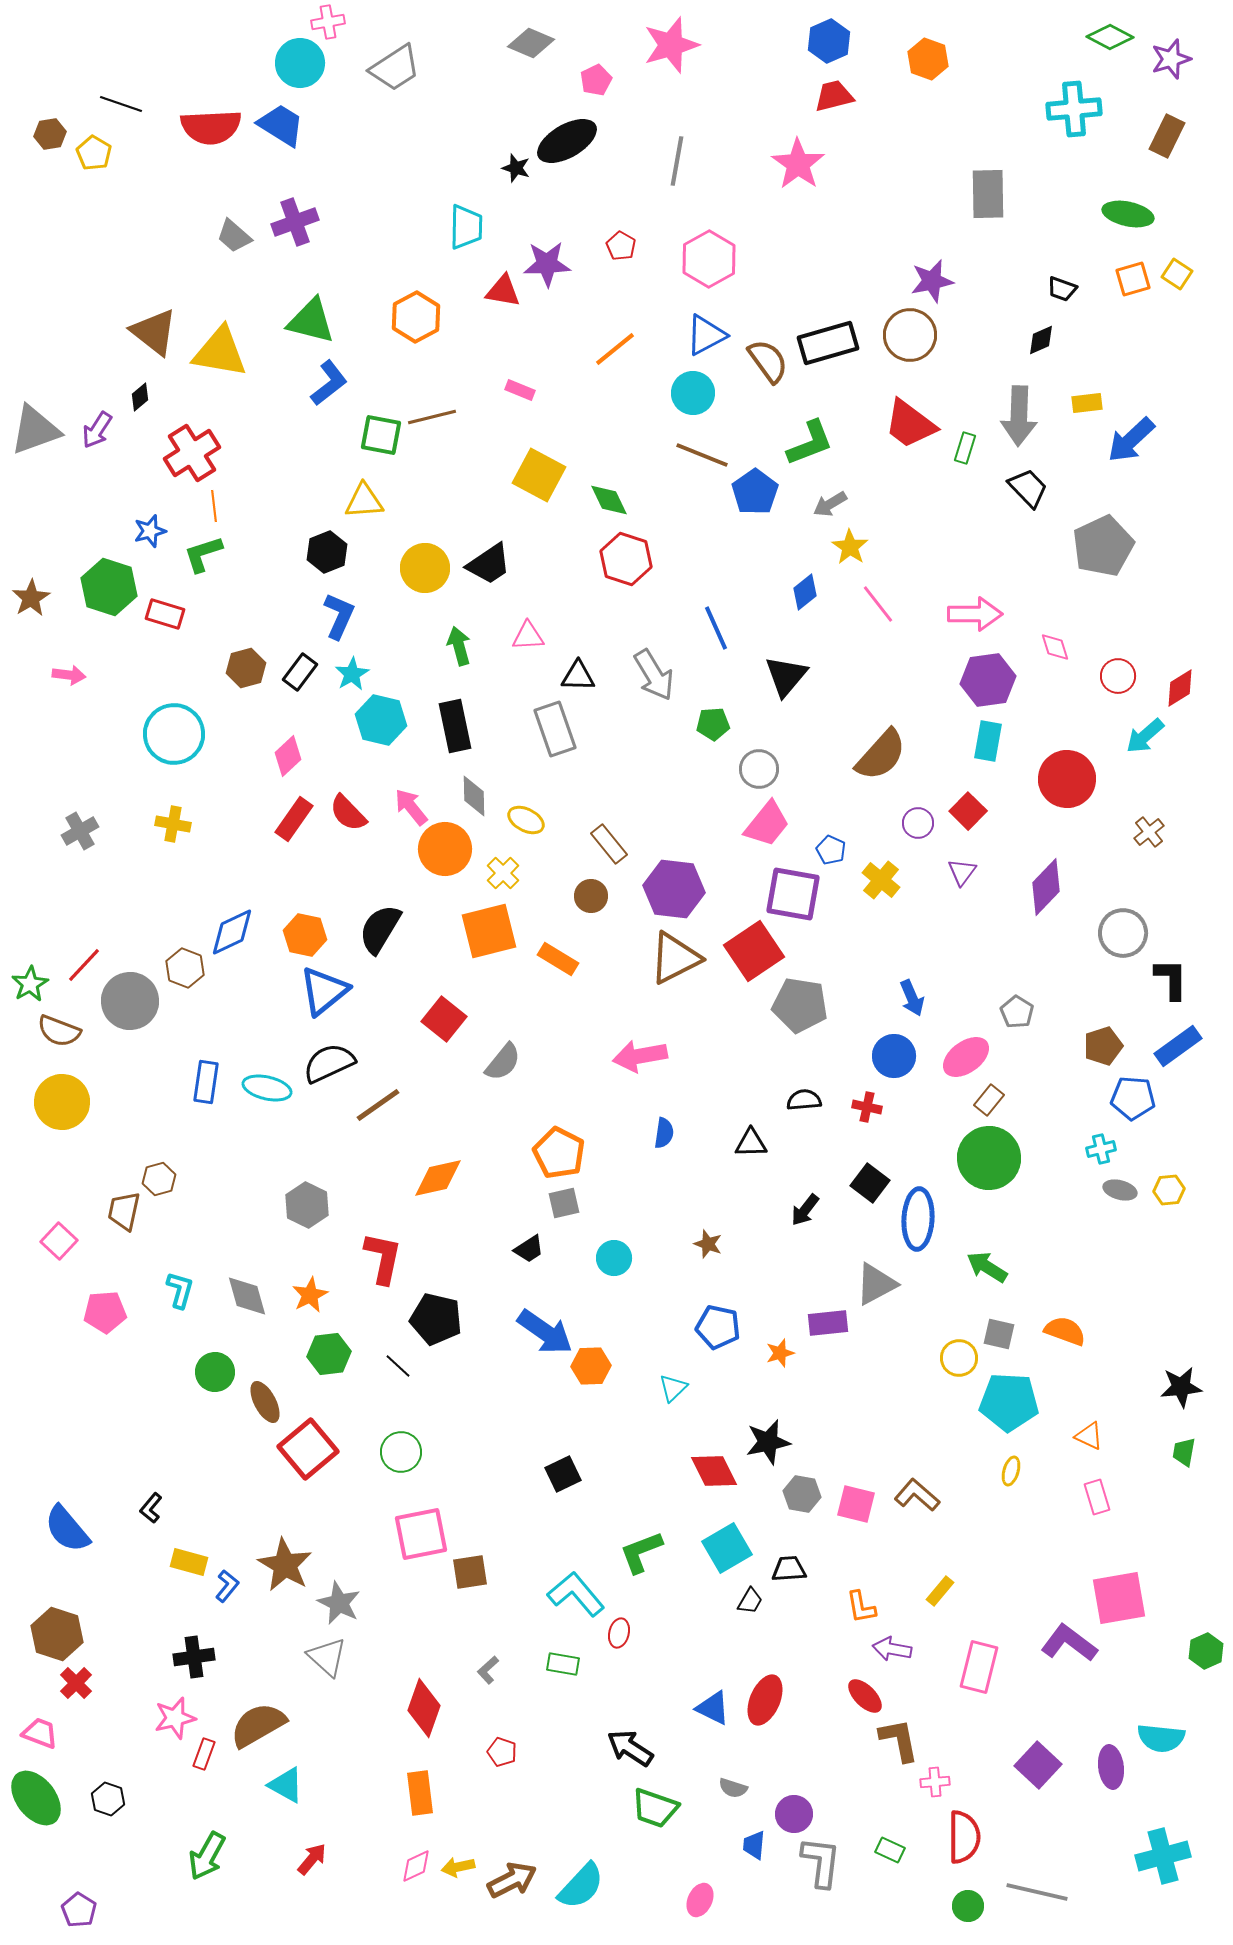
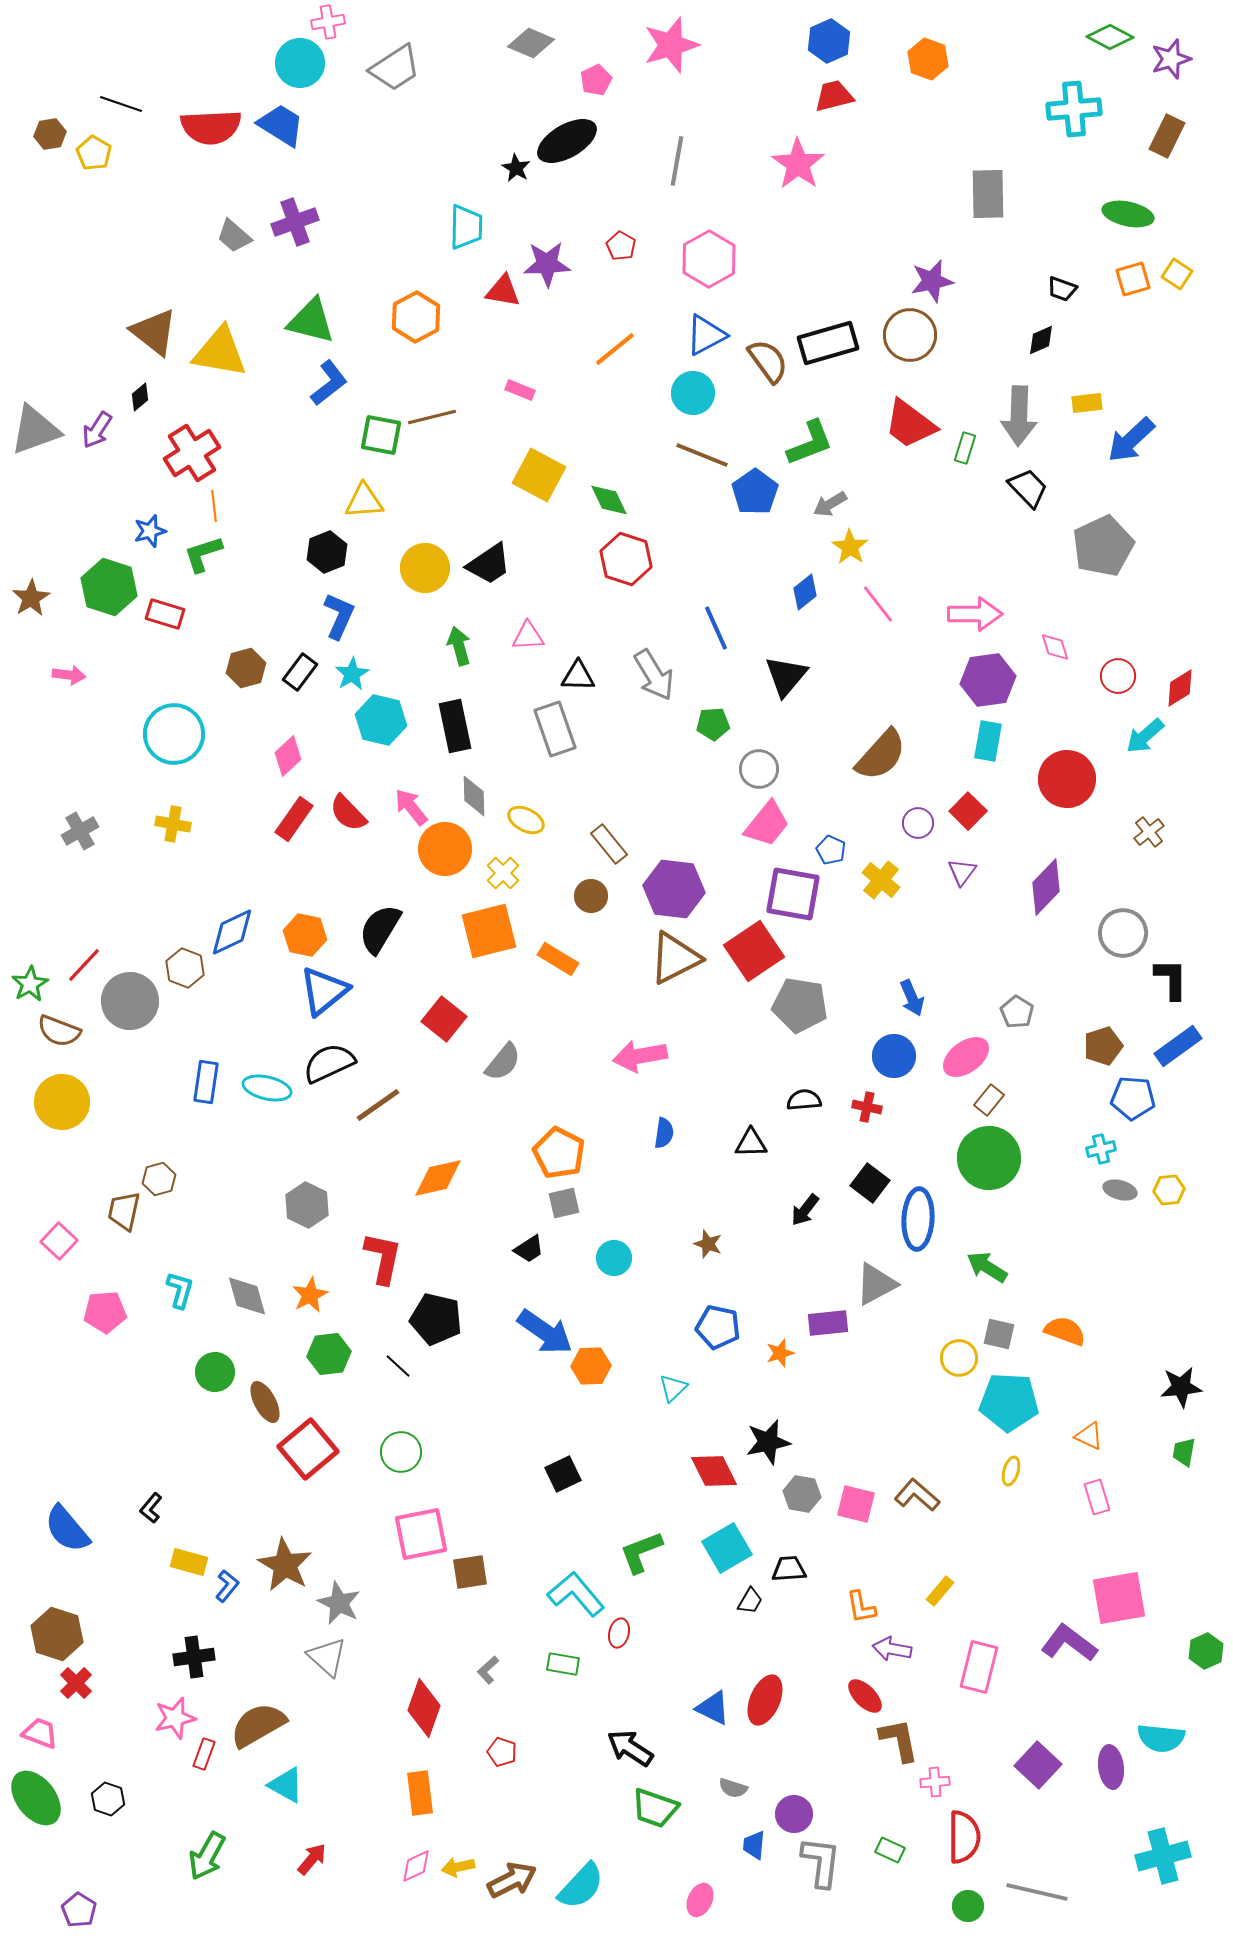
black star at (516, 168): rotated 12 degrees clockwise
